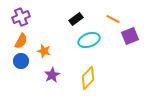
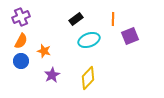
orange line: rotated 64 degrees clockwise
